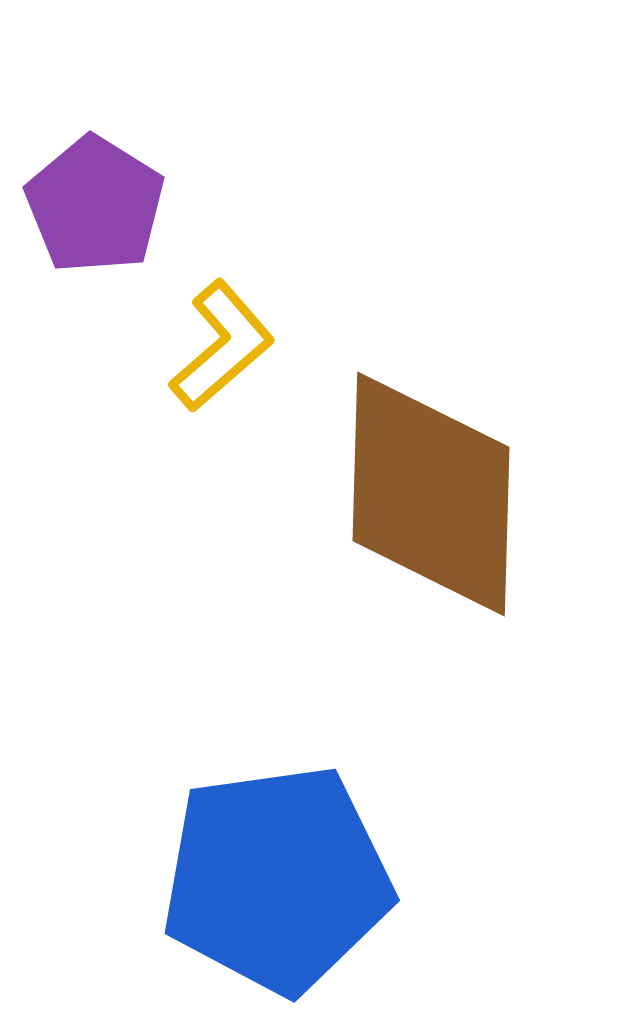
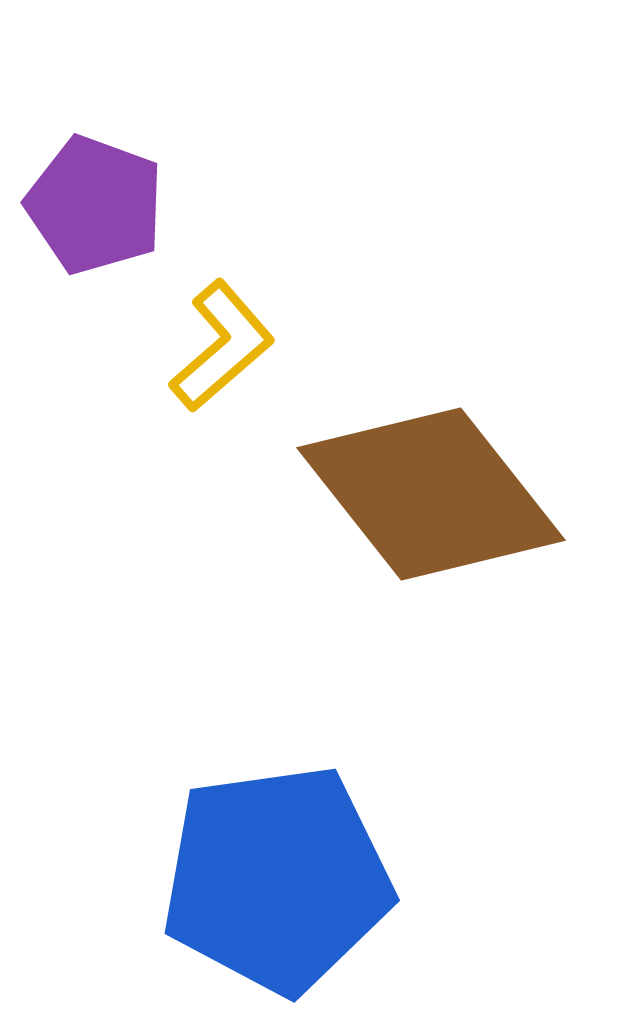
purple pentagon: rotated 12 degrees counterclockwise
brown diamond: rotated 40 degrees counterclockwise
